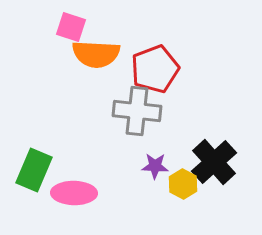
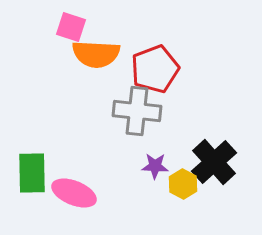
green rectangle: moved 2 px left, 3 px down; rotated 24 degrees counterclockwise
pink ellipse: rotated 21 degrees clockwise
